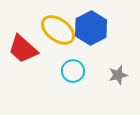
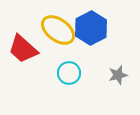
cyan circle: moved 4 px left, 2 px down
